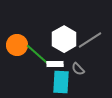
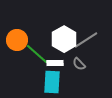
gray line: moved 4 px left
orange circle: moved 5 px up
white rectangle: moved 1 px up
gray semicircle: moved 1 px right, 5 px up
cyan rectangle: moved 9 px left
